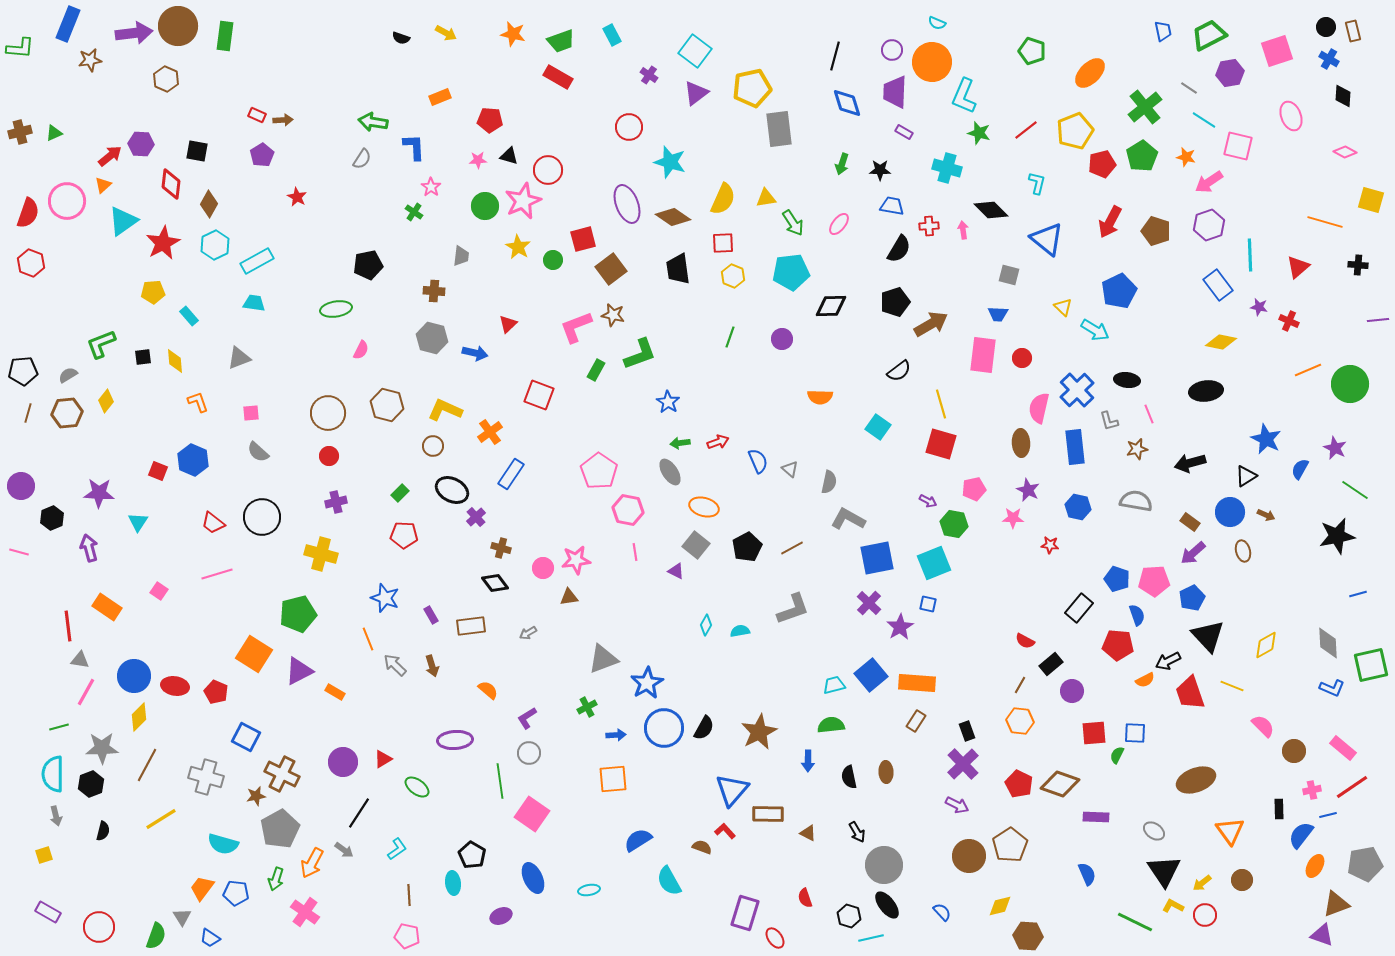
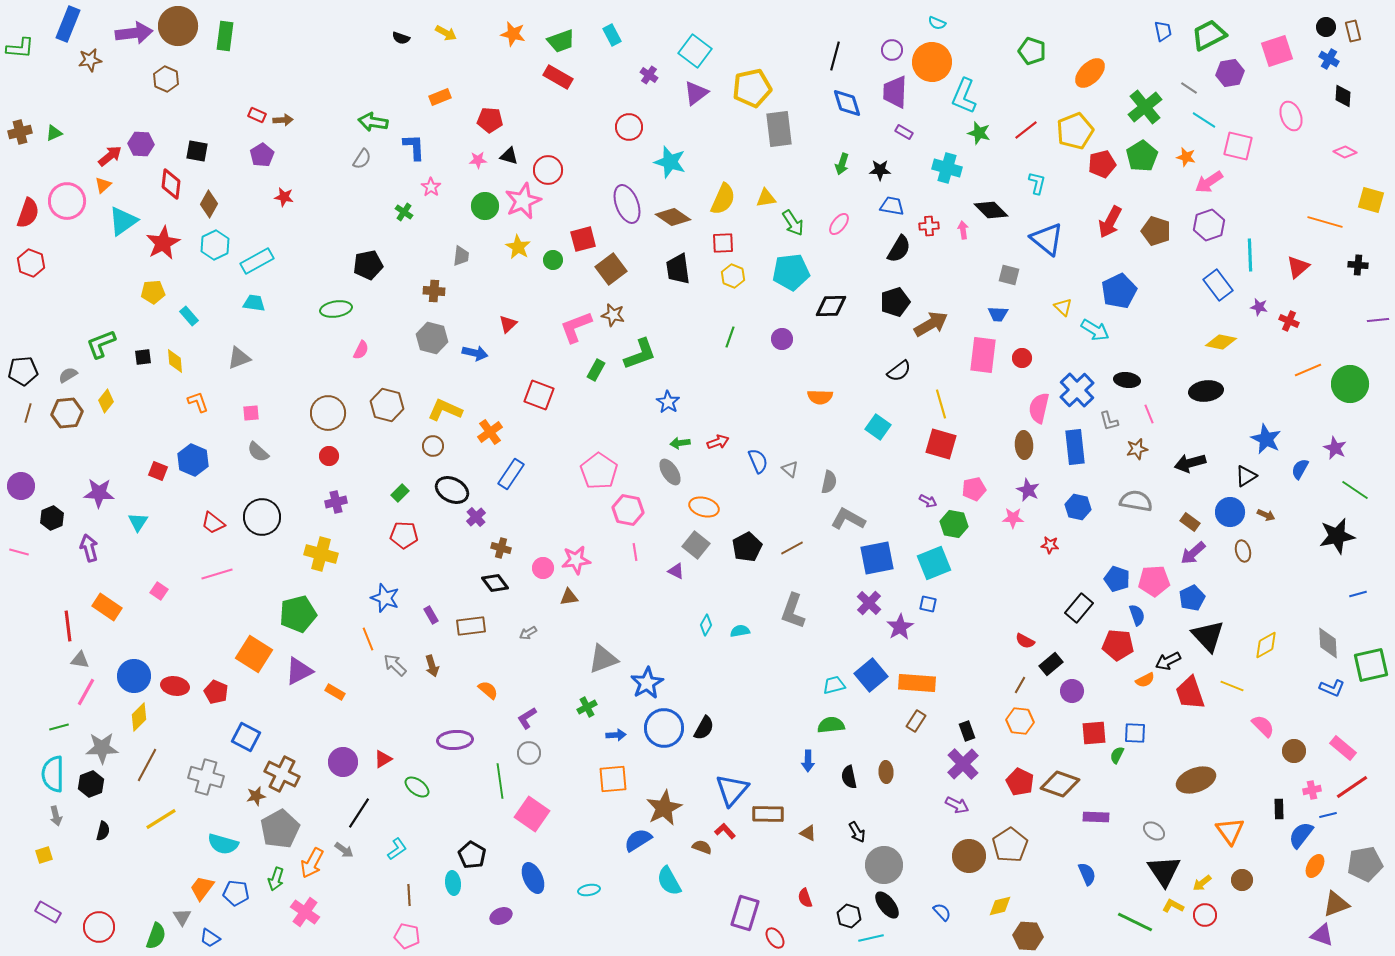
red star at (297, 197): moved 13 px left; rotated 18 degrees counterclockwise
green cross at (414, 212): moved 10 px left
brown ellipse at (1021, 443): moved 3 px right, 2 px down
gray L-shape at (793, 609): moved 2 px down; rotated 129 degrees clockwise
brown star at (759, 732): moved 95 px left, 76 px down
red pentagon at (1019, 784): moved 1 px right, 2 px up
